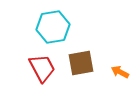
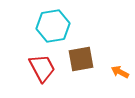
cyan hexagon: moved 1 px up
brown square: moved 4 px up
